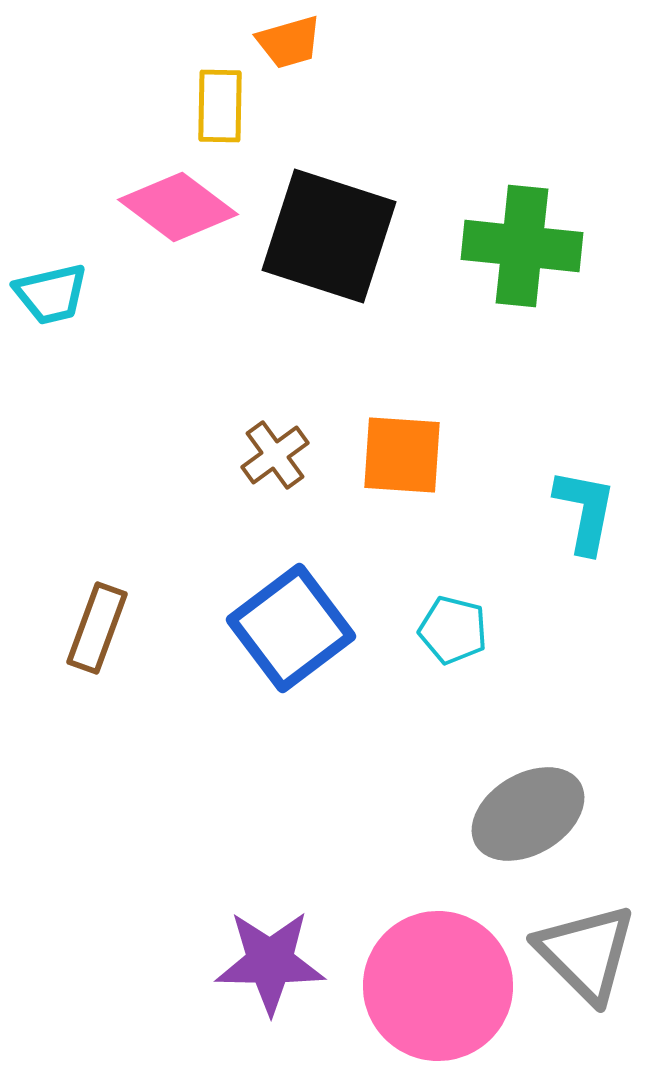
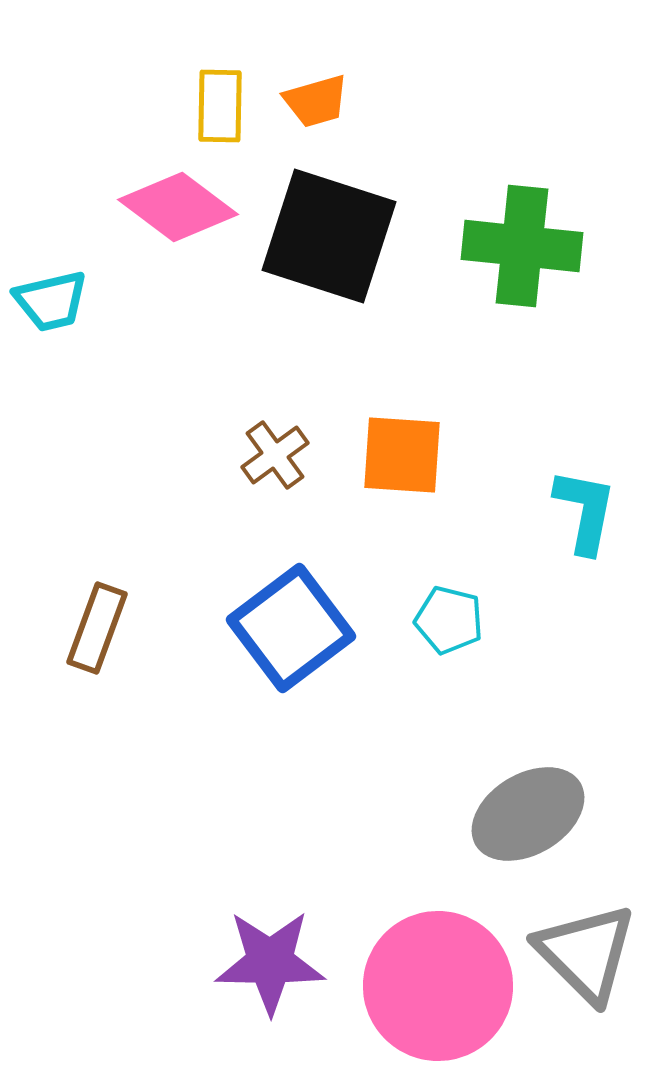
orange trapezoid: moved 27 px right, 59 px down
cyan trapezoid: moved 7 px down
cyan pentagon: moved 4 px left, 10 px up
